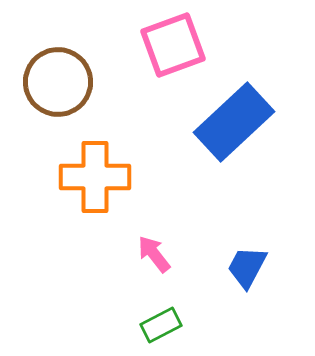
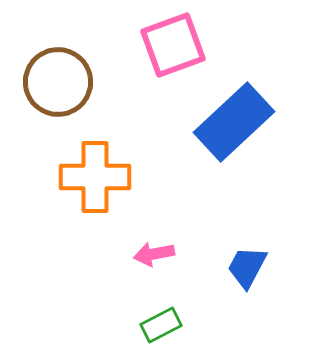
pink arrow: rotated 63 degrees counterclockwise
